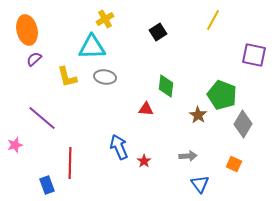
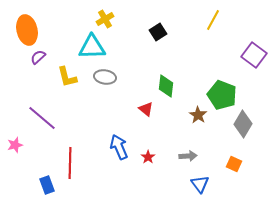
purple square: rotated 25 degrees clockwise
purple semicircle: moved 4 px right, 2 px up
red triangle: rotated 35 degrees clockwise
red star: moved 4 px right, 4 px up
